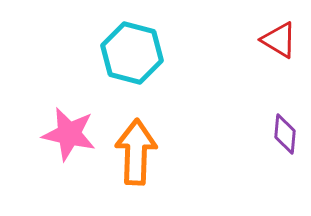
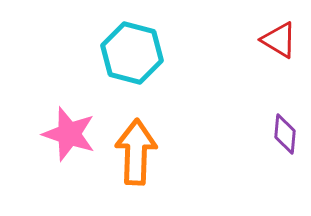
pink star: rotated 6 degrees clockwise
